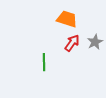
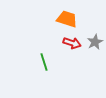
red arrow: rotated 72 degrees clockwise
green line: rotated 18 degrees counterclockwise
